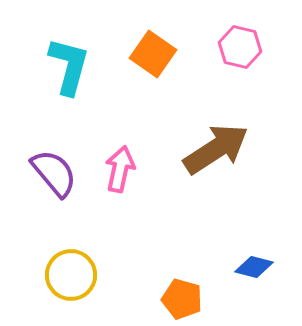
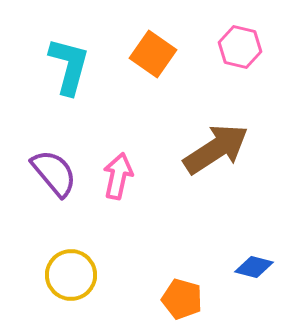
pink arrow: moved 2 px left, 7 px down
